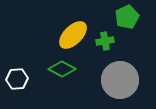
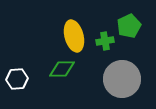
green pentagon: moved 2 px right, 9 px down
yellow ellipse: moved 1 px right, 1 px down; rotated 60 degrees counterclockwise
green diamond: rotated 28 degrees counterclockwise
gray circle: moved 2 px right, 1 px up
